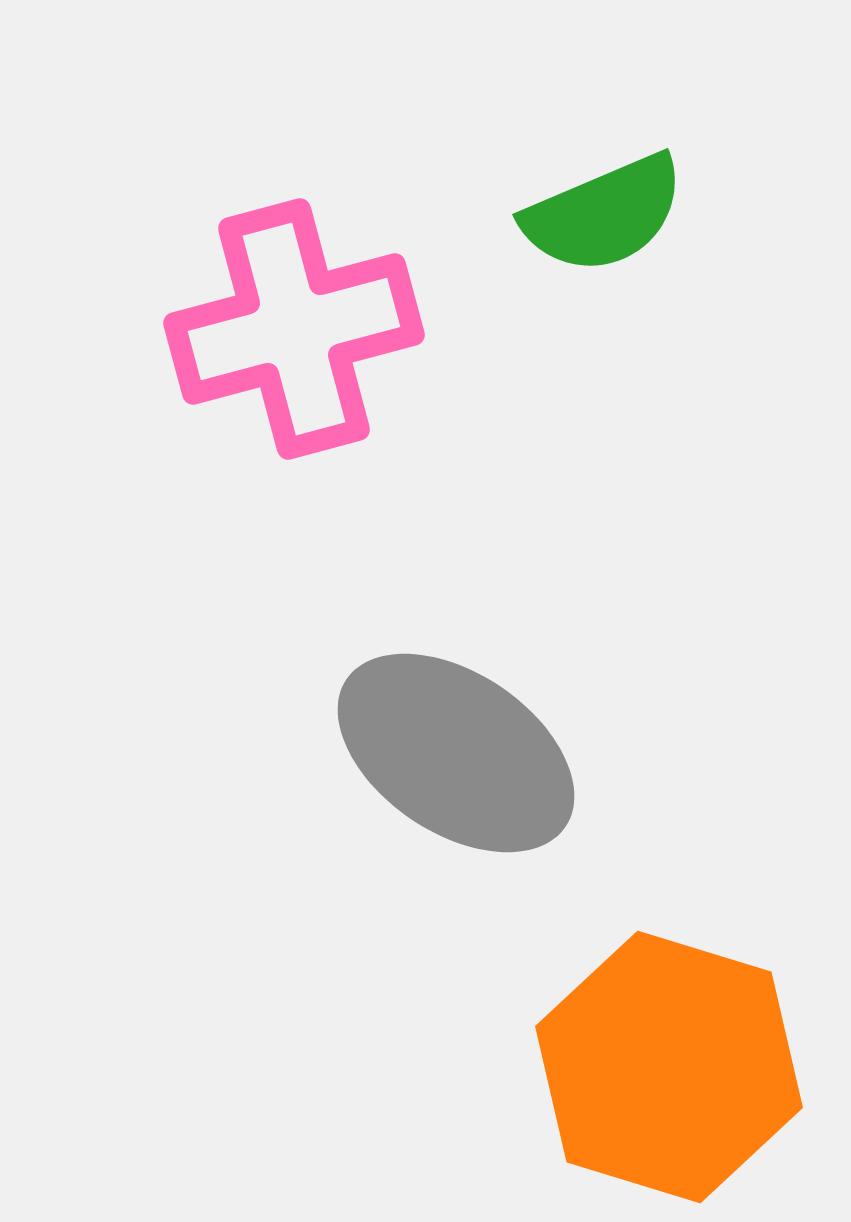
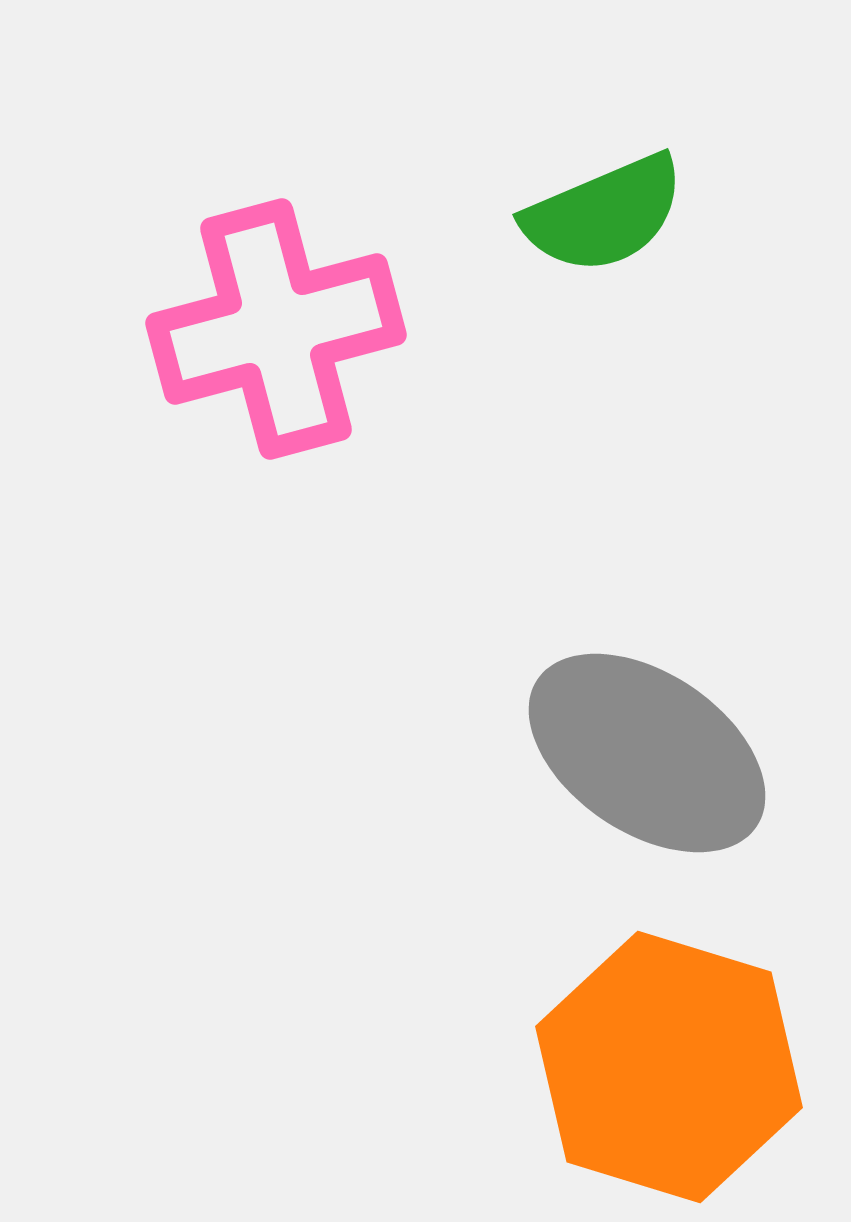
pink cross: moved 18 px left
gray ellipse: moved 191 px right
